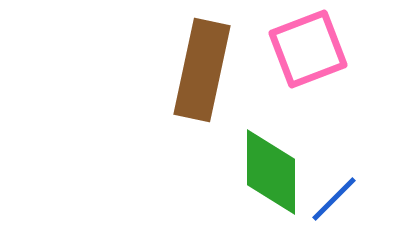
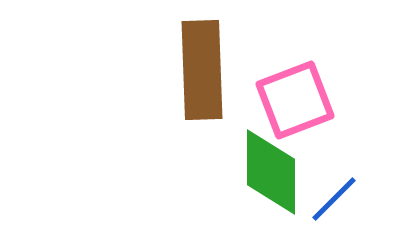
pink square: moved 13 px left, 51 px down
brown rectangle: rotated 14 degrees counterclockwise
